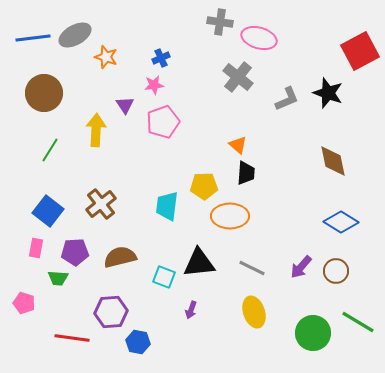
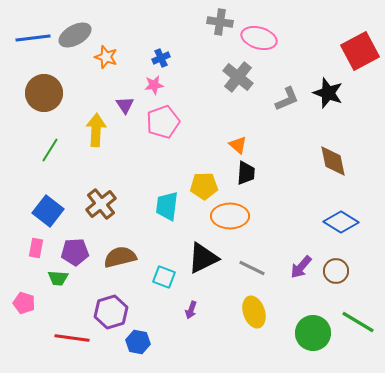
black triangle at (199, 263): moved 4 px right, 5 px up; rotated 20 degrees counterclockwise
purple hexagon at (111, 312): rotated 12 degrees counterclockwise
